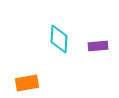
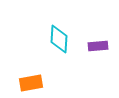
orange rectangle: moved 4 px right
